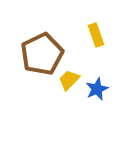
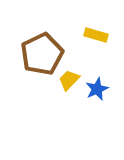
yellow rectangle: rotated 55 degrees counterclockwise
